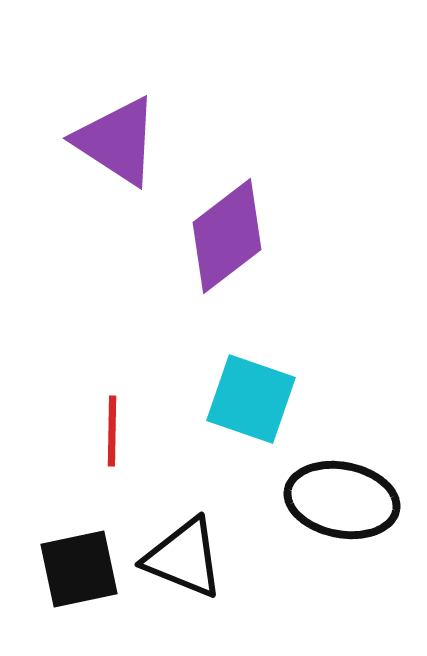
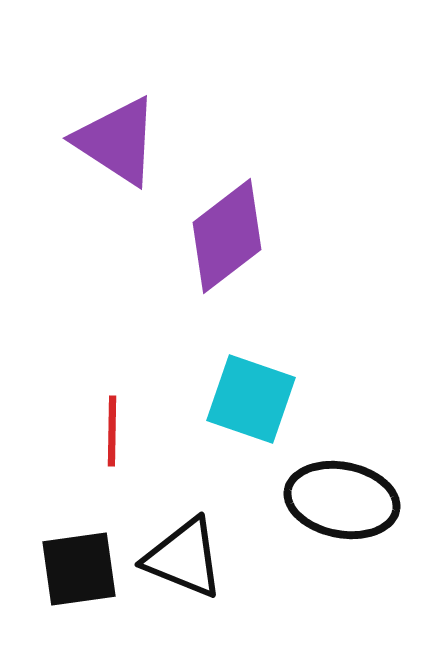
black square: rotated 4 degrees clockwise
